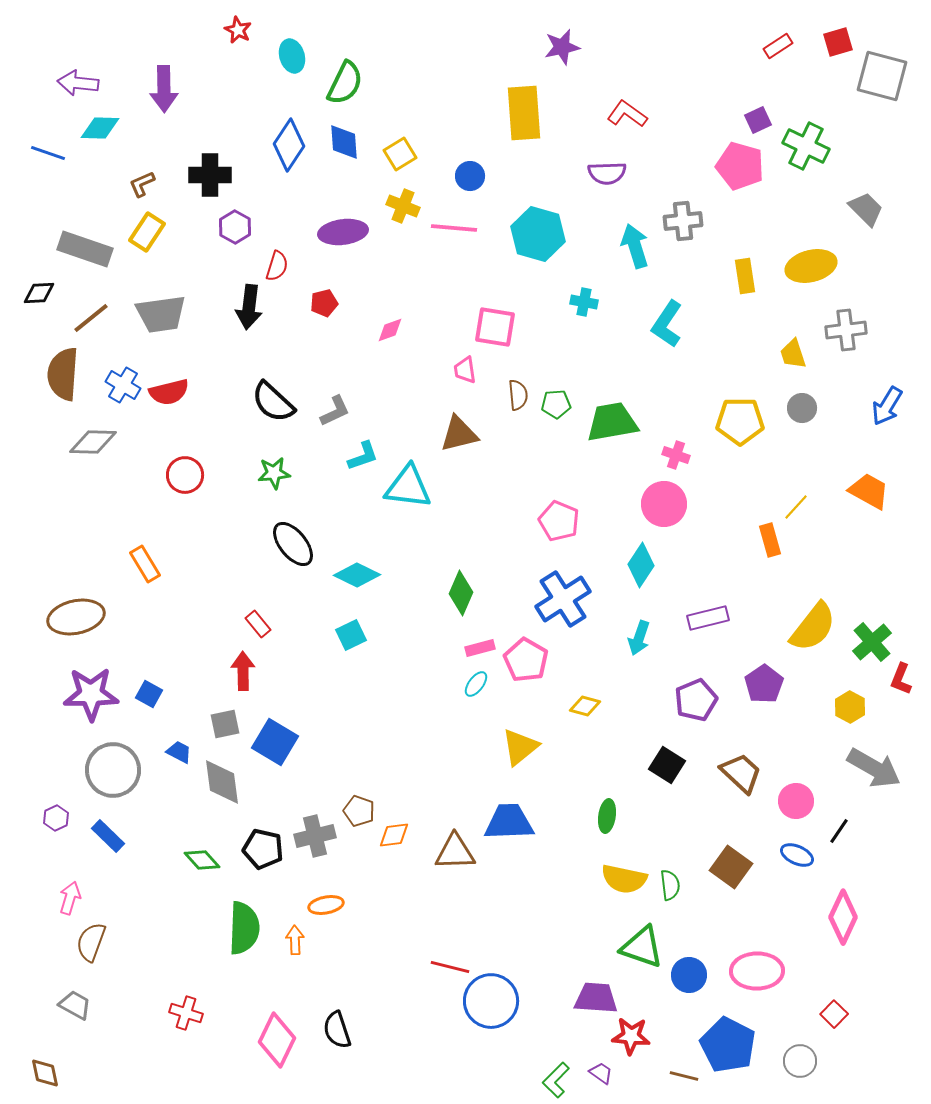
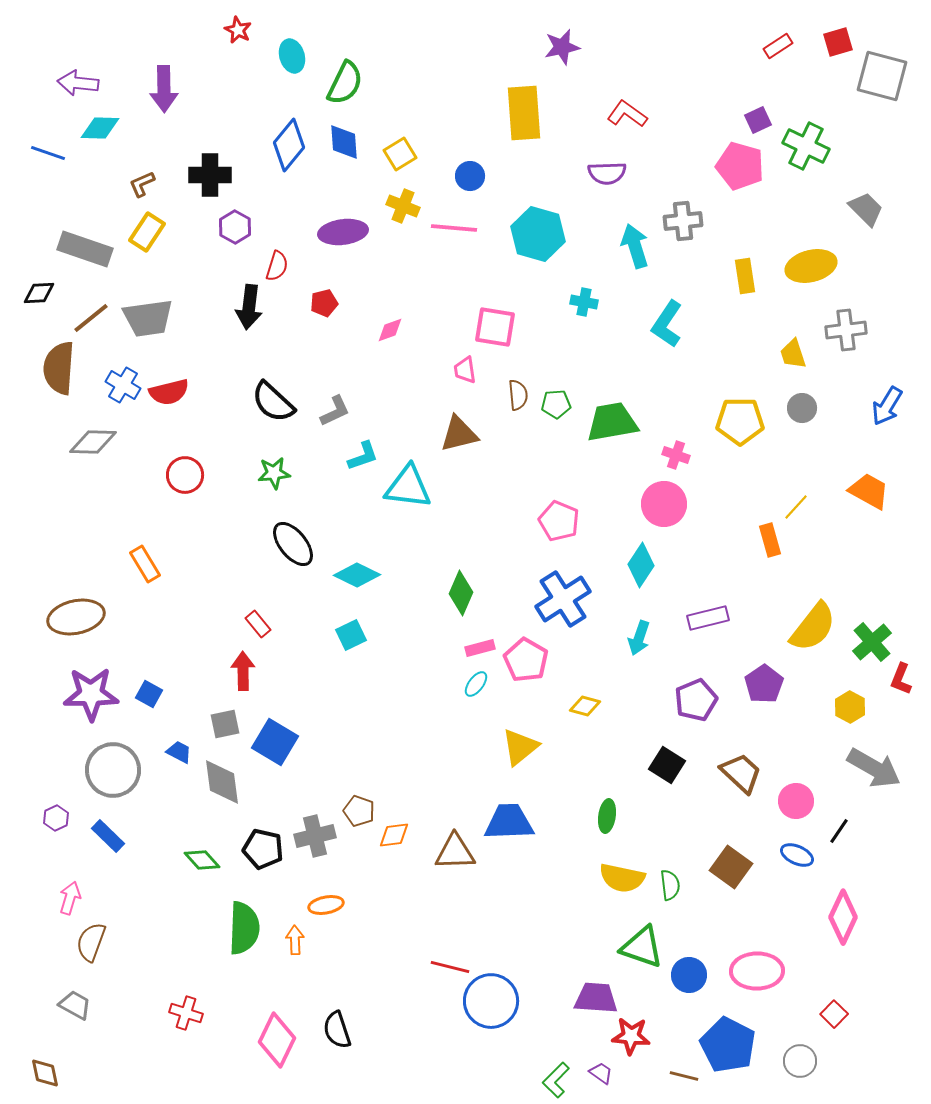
blue diamond at (289, 145): rotated 6 degrees clockwise
gray trapezoid at (161, 314): moved 13 px left, 4 px down
brown semicircle at (63, 374): moved 4 px left, 6 px up
yellow semicircle at (624, 879): moved 2 px left, 1 px up
